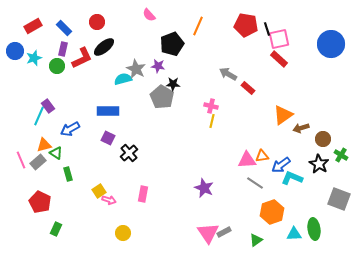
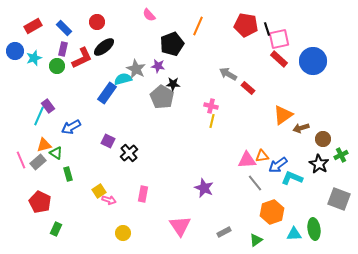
blue circle at (331, 44): moved 18 px left, 17 px down
blue rectangle at (108, 111): moved 1 px left, 18 px up; rotated 55 degrees counterclockwise
blue arrow at (70, 129): moved 1 px right, 2 px up
purple square at (108, 138): moved 3 px down
green cross at (341, 155): rotated 32 degrees clockwise
blue arrow at (281, 165): moved 3 px left
gray line at (255, 183): rotated 18 degrees clockwise
pink triangle at (208, 233): moved 28 px left, 7 px up
